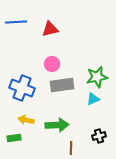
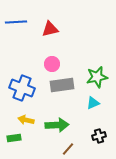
cyan triangle: moved 4 px down
brown line: moved 3 px left, 1 px down; rotated 40 degrees clockwise
